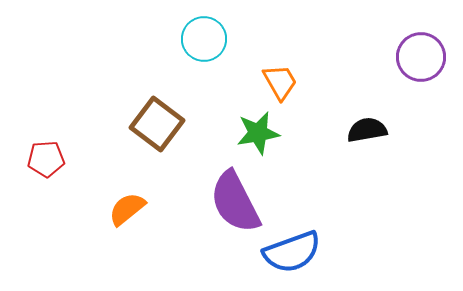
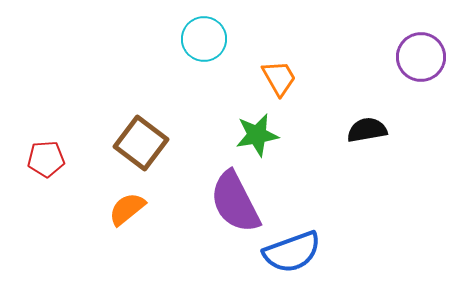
orange trapezoid: moved 1 px left, 4 px up
brown square: moved 16 px left, 19 px down
green star: moved 1 px left, 2 px down
